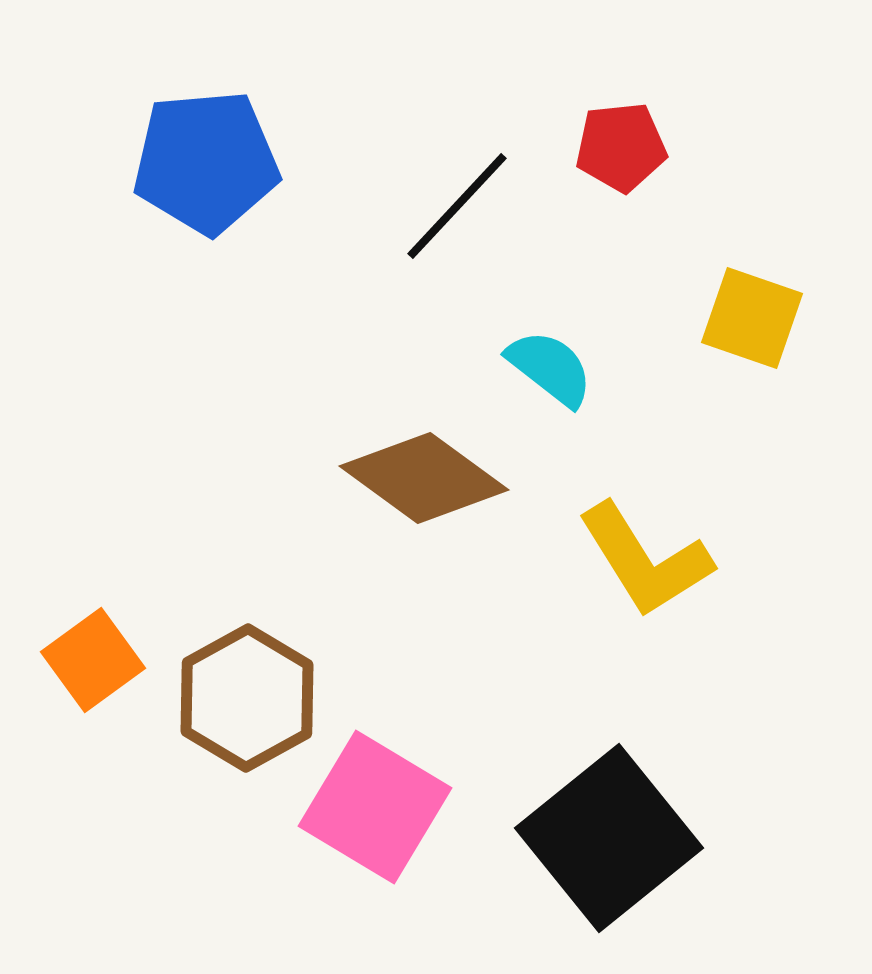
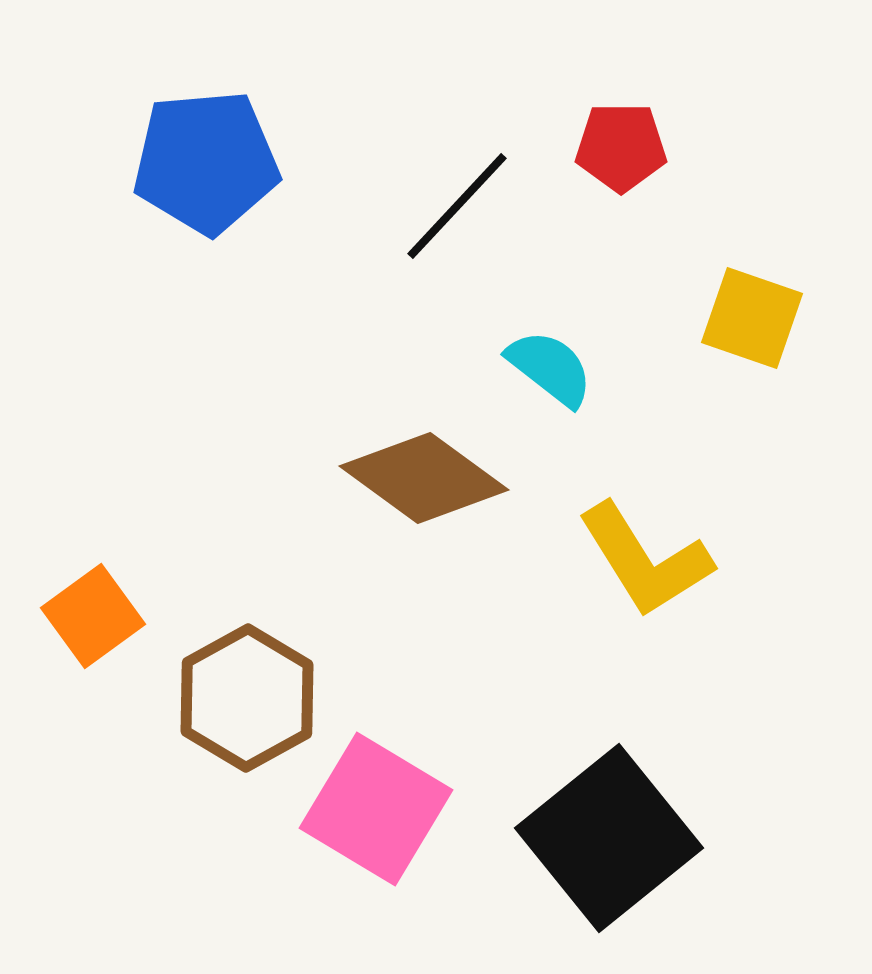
red pentagon: rotated 6 degrees clockwise
orange square: moved 44 px up
pink square: moved 1 px right, 2 px down
